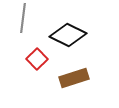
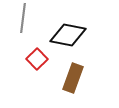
black diamond: rotated 15 degrees counterclockwise
brown rectangle: moved 1 px left; rotated 52 degrees counterclockwise
